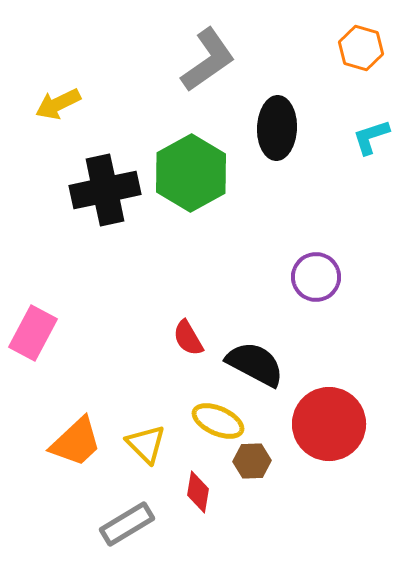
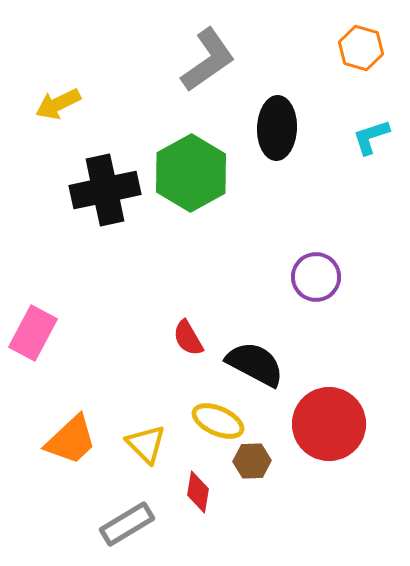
orange trapezoid: moved 5 px left, 2 px up
